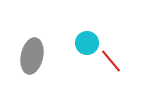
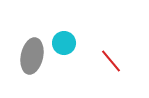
cyan circle: moved 23 px left
